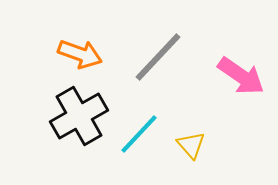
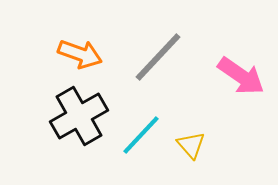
cyan line: moved 2 px right, 1 px down
